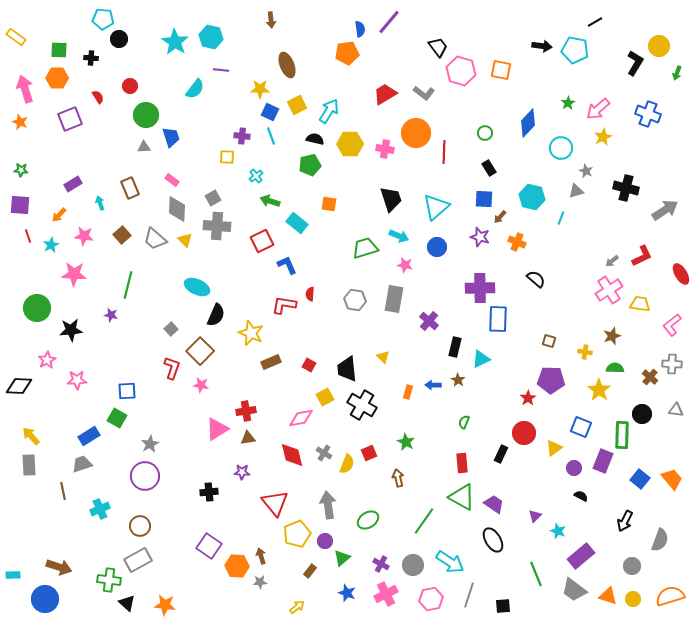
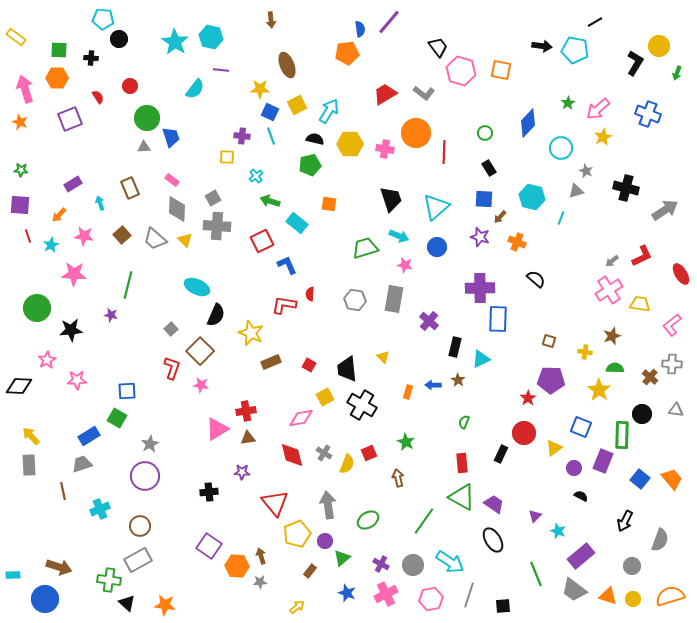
green circle at (146, 115): moved 1 px right, 3 px down
